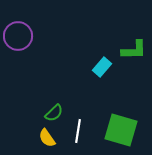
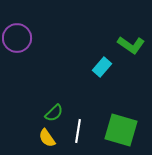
purple circle: moved 1 px left, 2 px down
green L-shape: moved 3 px left, 5 px up; rotated 36 degrees clockwise
